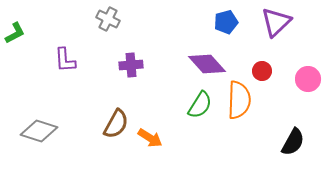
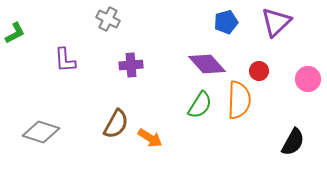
red circle: moved 3 px left
gray diamond: moved 2 px right, 1 px down
